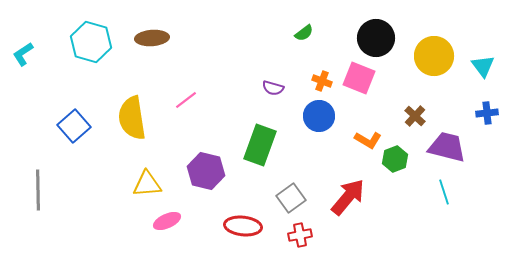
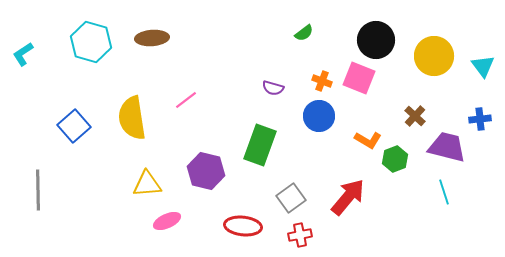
black circle: moved 2 px down
blue cross: moved 7 px left, 6 px down
